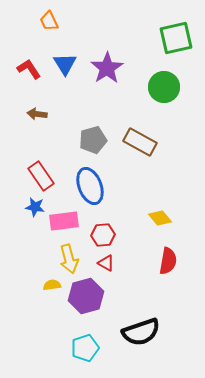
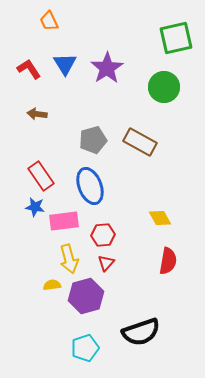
yellow diamond: rotated 10 degrees clockwise
red triangle: rotated 42 degrees clockwise
